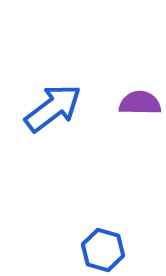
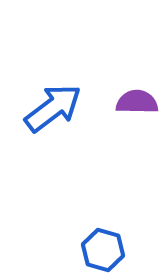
purple semicircle: moved 3 px left, 1 px up
